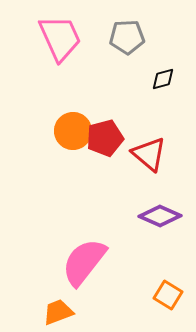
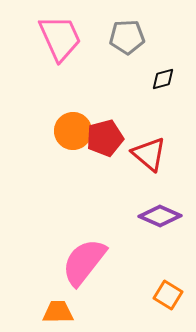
orange trapezoid: rotated 20 degrees clockwise
